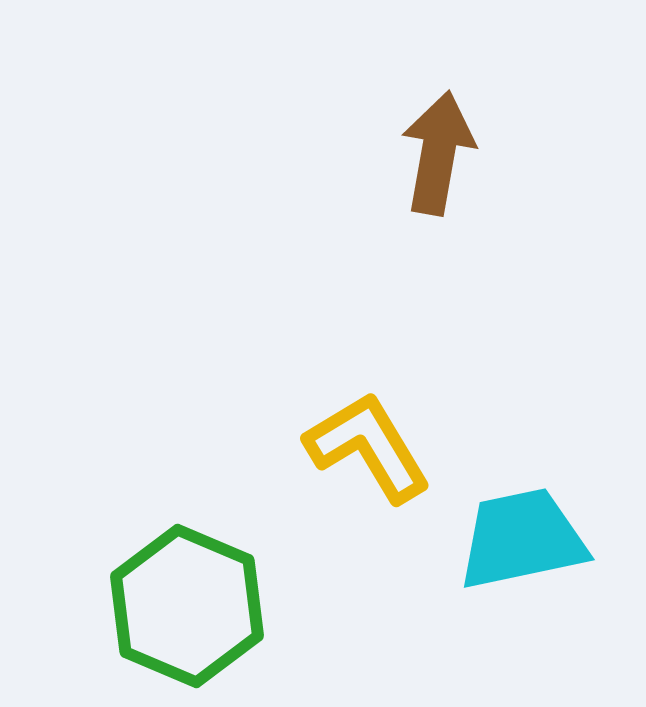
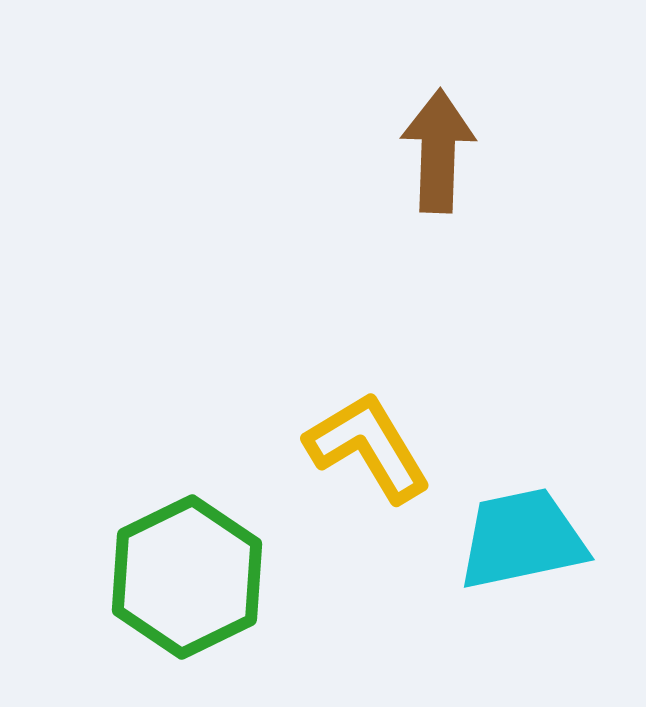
brown arrow: moved 2 px up; rotated 8 degrees counterclockwise
green hexagon: moved 29 px up; rotated 11 degrees clockwise
